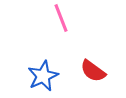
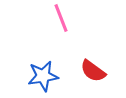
blue star: rotated 16 degrees clockwise
